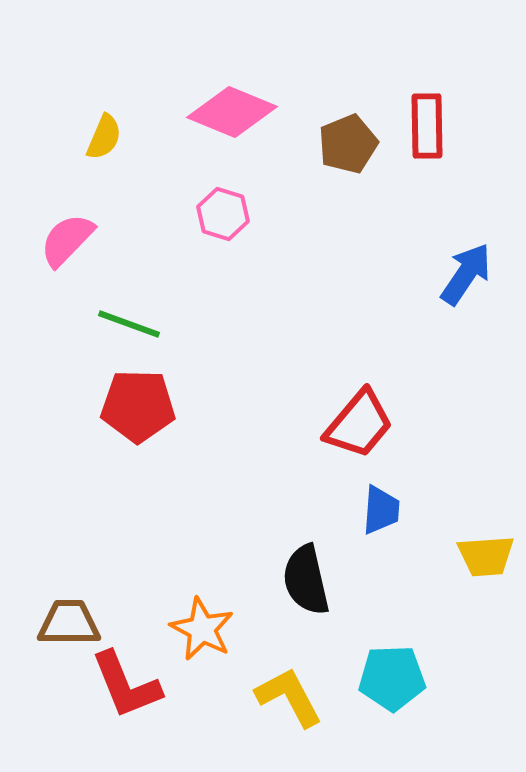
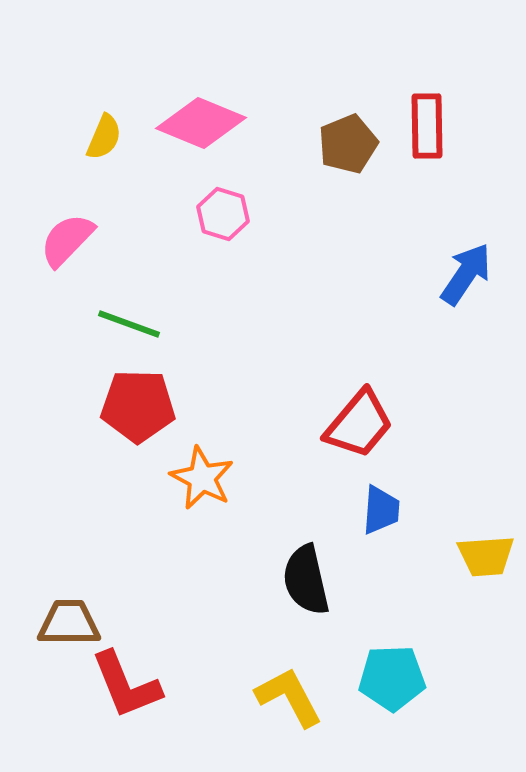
pink diamond: moved 31 px left, 11 px down
orange star: moved 151 px up
